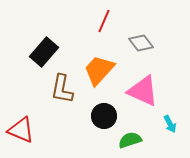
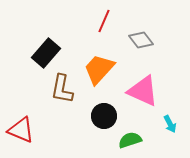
gray diamond: moved 3 px up
black rectangle: moved 2 px right, 1 px down
orange trapezoid: moved 1 px up
